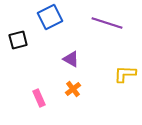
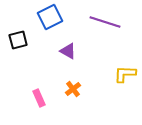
purple line: moved 2 px left, 1 px up
purple triangle: moved 3 px left, 8 px up
